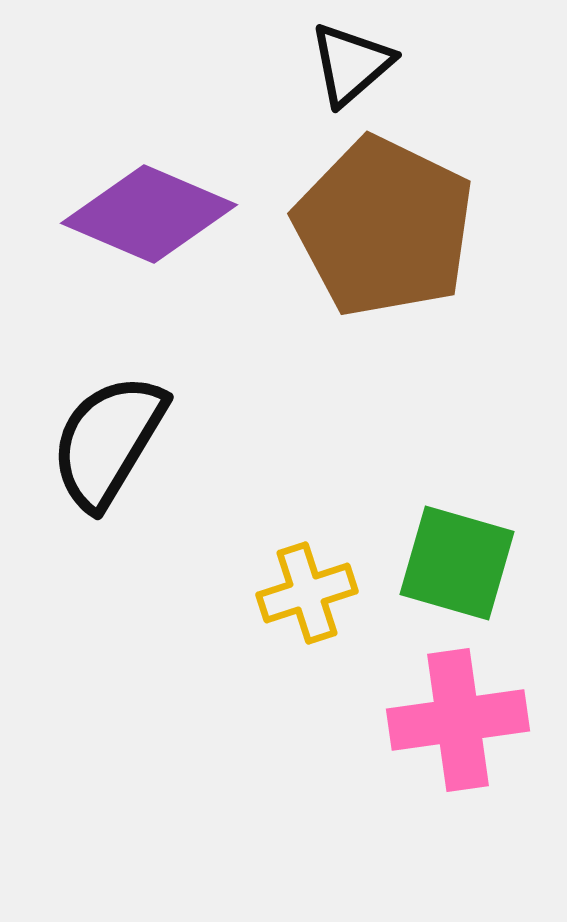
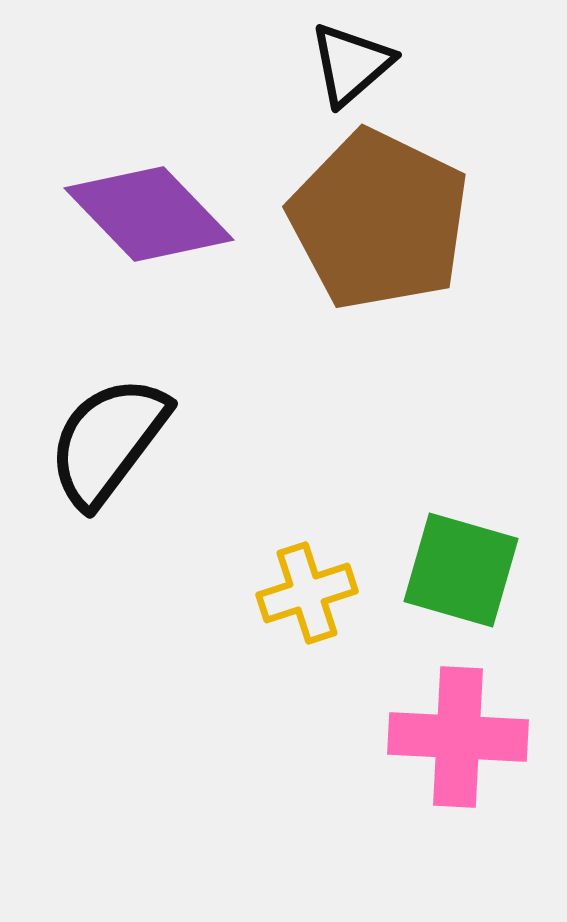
purple diamond: rotated 23 degrees clockwise
brown pentagon: moved 5 px left, 7 px up
black semicircle: rotated 6 degrees clockwise
green square: moved 4 px right, 7 px down
pink cross: moved 17 px down; rotated 11 degrees clockwise
